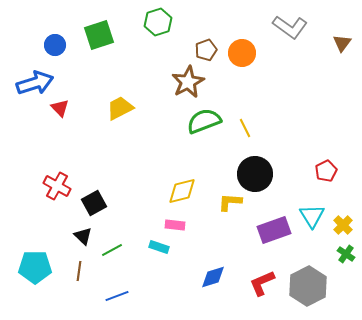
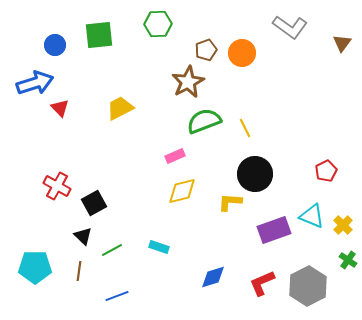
green hexagon: moved 2 px down; rotated 16 degrees clockwise
green square: rotated 12 degrees clockwise
cyan triangle: rotated 36 degrees counterclockwise
pink rectangle: moved 69 px up; rotated 30 degrees counterclockwise
green cross: moved 2 px right, 6 px down
